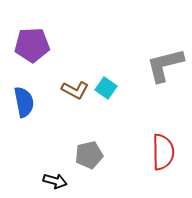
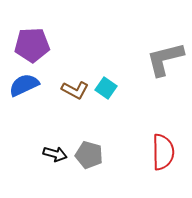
gray L-shape: moved 6 px up
blue semicircle: moved 17 px up; rotated 104 degrees counterclockwise
gray pentagon: rotated 28 degrees clockwise
black arrow: moved 27 px up
